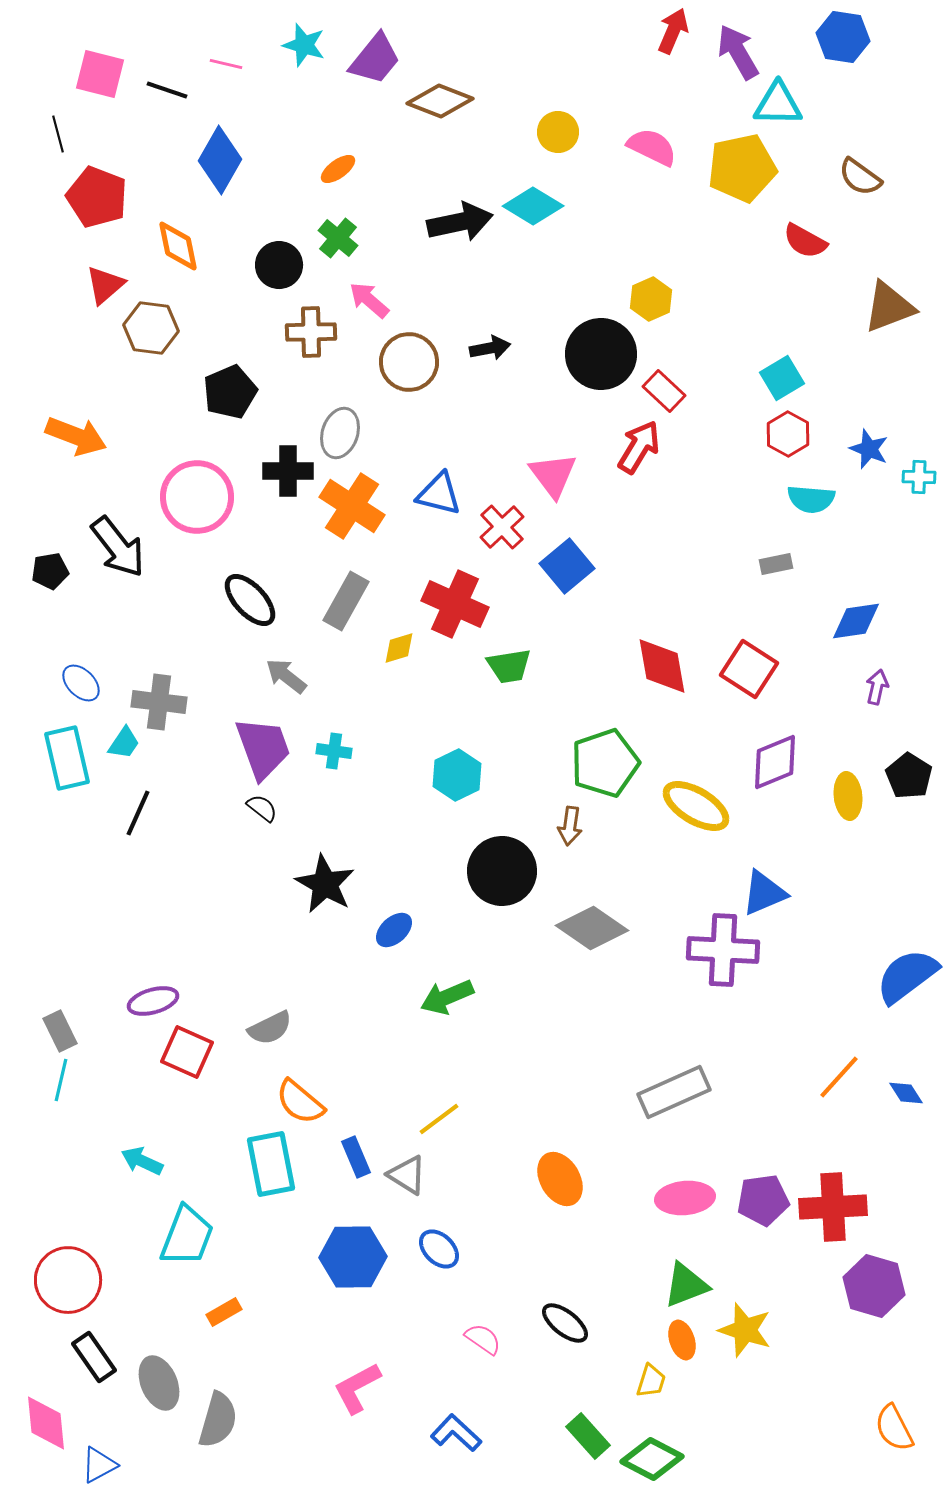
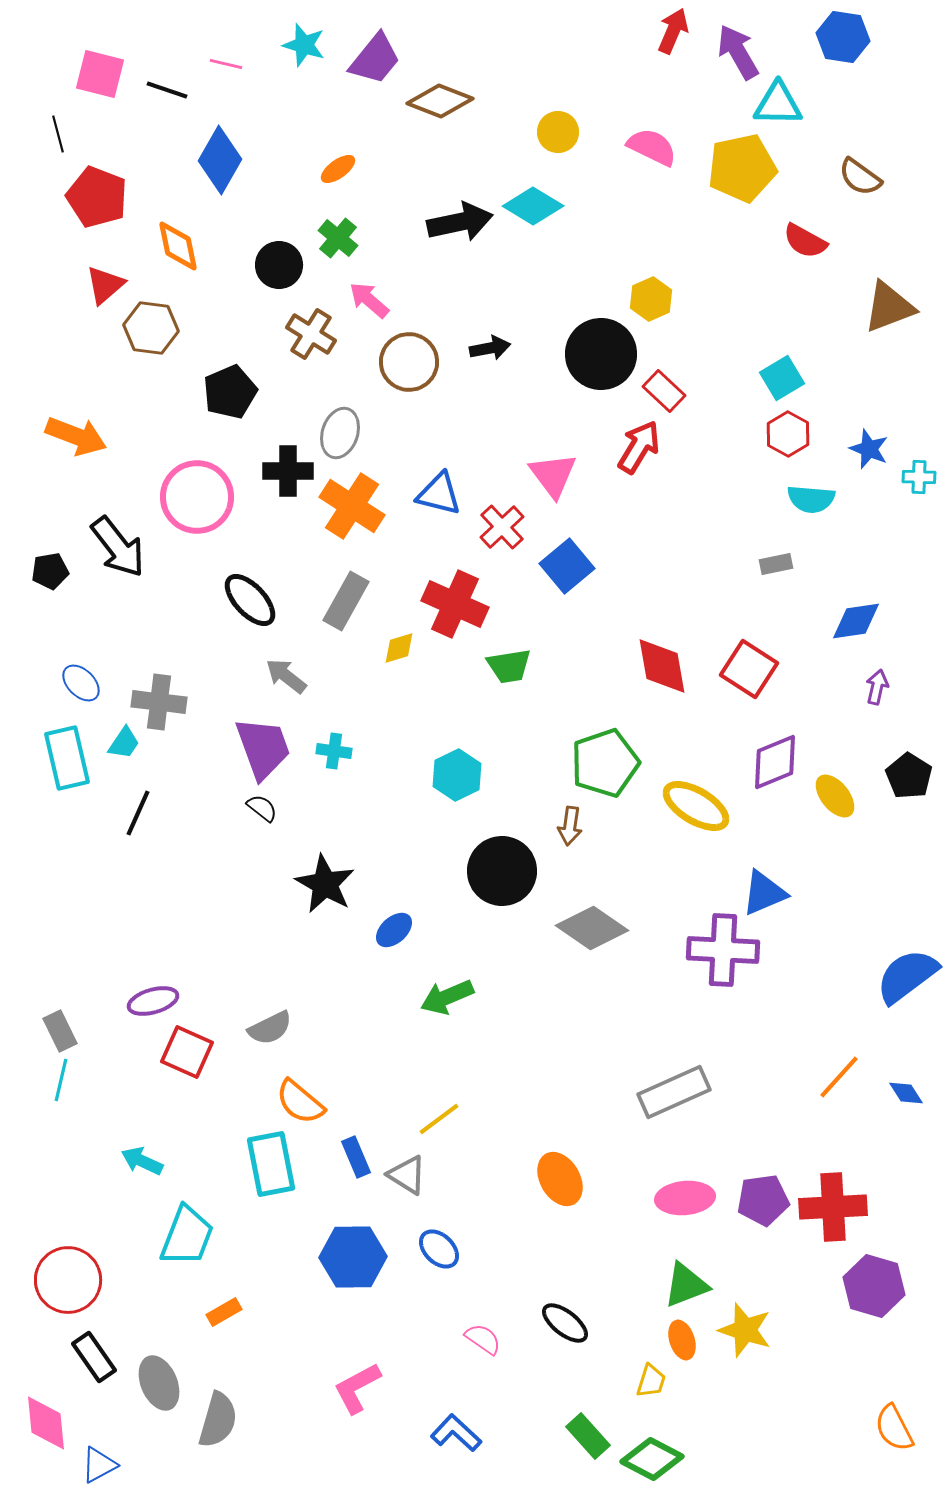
brown cross at (311, 332): moved 2 px down; rotated 33 degrees clockwise
yellow ellipse at (848, 796): moved 13 px left; rotated 33 degrees counterclockwise
